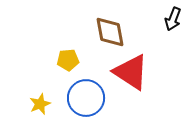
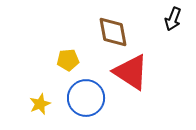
brown diamond: moved 3 px right
